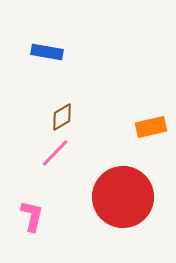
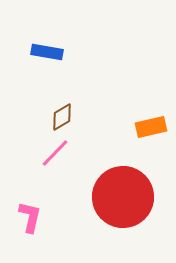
pink L-shape: moved 2 px left, 1 px down
